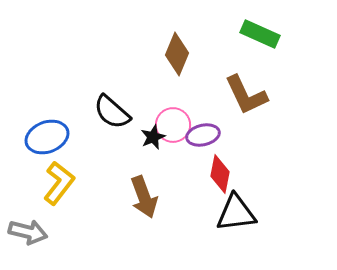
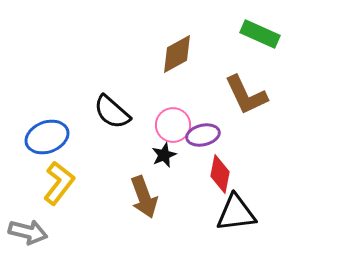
brown diamond: rotated 39 degrees clockwise
black star: moved 11 px right, 18 px down
